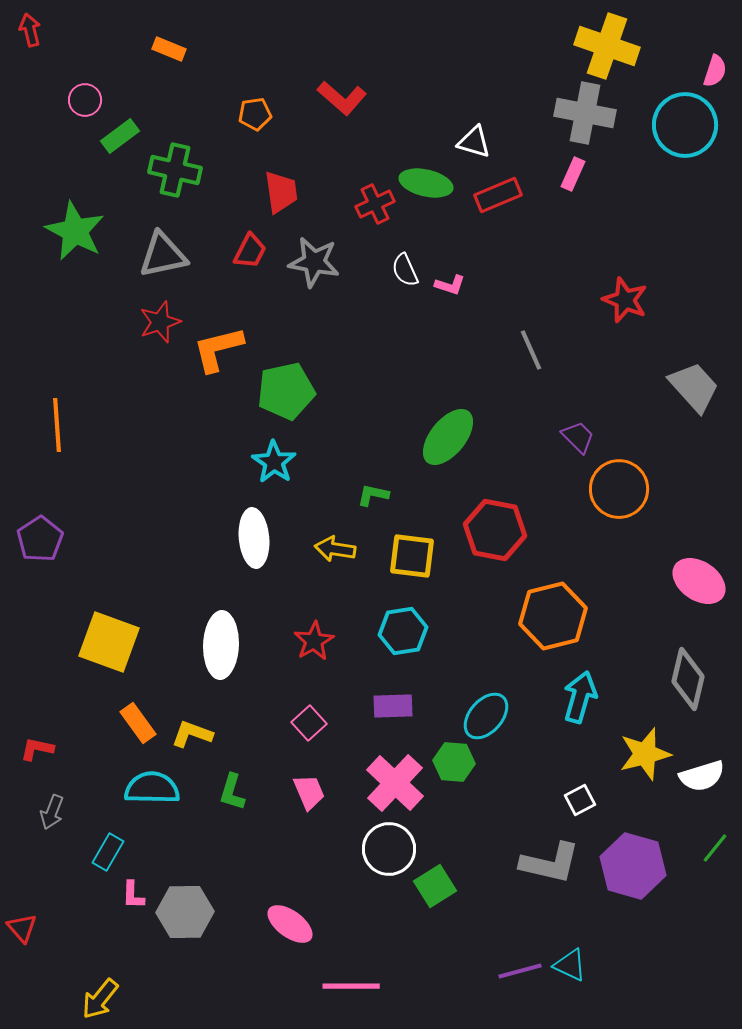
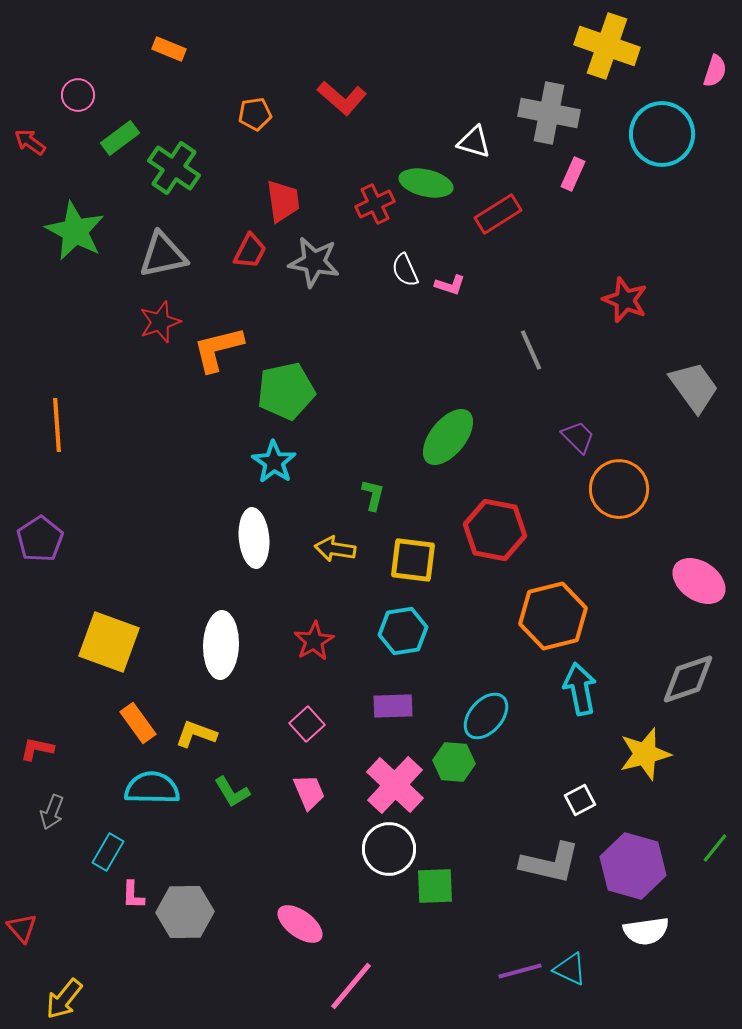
red arrow at (30, 30): moved 112 px down; rotated 40 degrees counterclockwise
pink circle at (85, 100): moved 7 px left, 5 px up
gray cross at (585, 113): moved 36 px left
cyan circle at (685, 125): moved 23 px left, 9 px down
green rectangle at (120, 136): moved 2 px down
green cross at (175, 170): moved 1 px left, 2 px up; rotated 21 degrees clockwise
red trapezoid at (281, 192): moved 2 px right, 9 px down
red rectangle at (498, 195): moved 19 px down; rotated 9 degrees counterclockwise
gray trapezoid at (694, 387): rotated 6 degrees clockwise
green L-shape at (373, 495): rotated 92 degrees clockwise
yellow square at (412, 556): moved 1 px right, 4 px down
gray diamond at (688, 679): rotated 58 degrees clockwise
cyan arrow at (580, 697): moved 8 px up; rotated 27 degrees counterclockwise
pink square at (309, 723): moved 2 px left, 1 px down
yellow L-shape at (192, 734): moved 4 px right
white semicircle at (702, 776): moved 56 px left, 155 px down; rotated 9 degrees clockwise
pink cross at (395, 783): moved 2 px down
green L-shape at (232, 792): rotated 48 degrees counterclockwise
green square at (435, 886): rotated 30 degrees clockwise
pink ellipse at (290, 924): moved 10 px right
cyan triangle at (570, 965): moved 4 px down
pink line at (351, 986): rotated 50 degrees counterclockwise
yellow arrow at (100, 999): moved 36 px left
